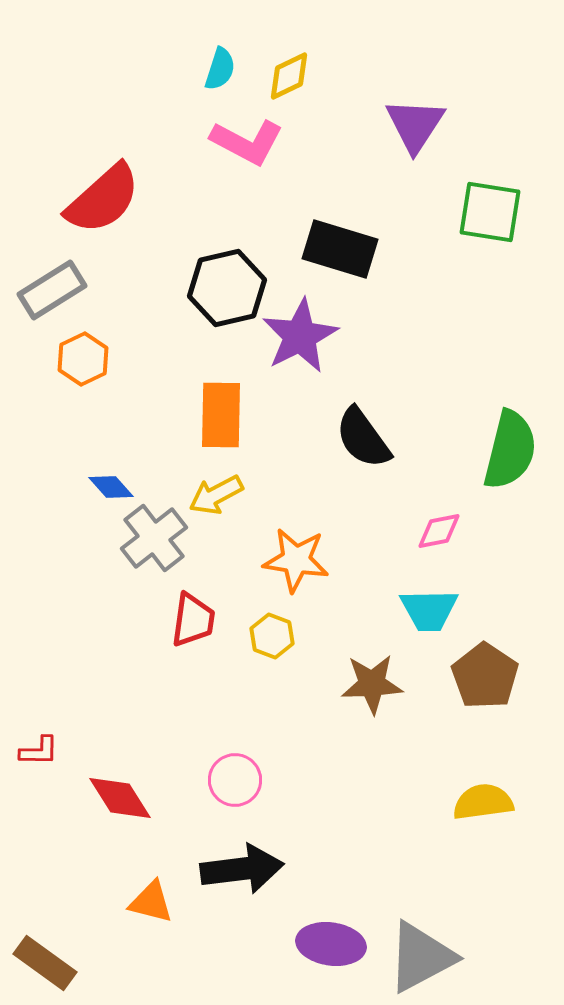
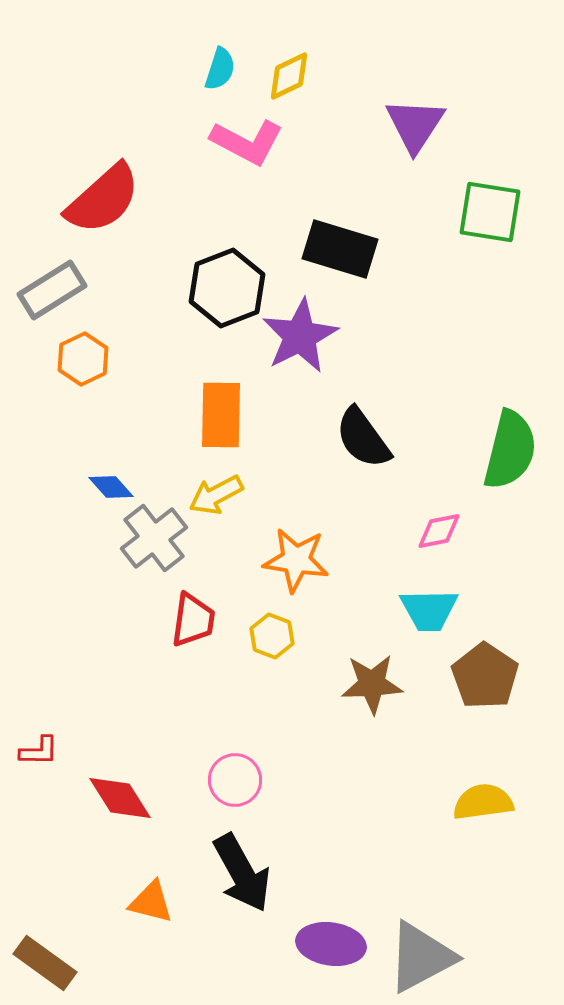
black hexagon: rotated 8 degrees counterclockwise
black arrow: moved 4 px down; rotated 68 degrees clockwise
